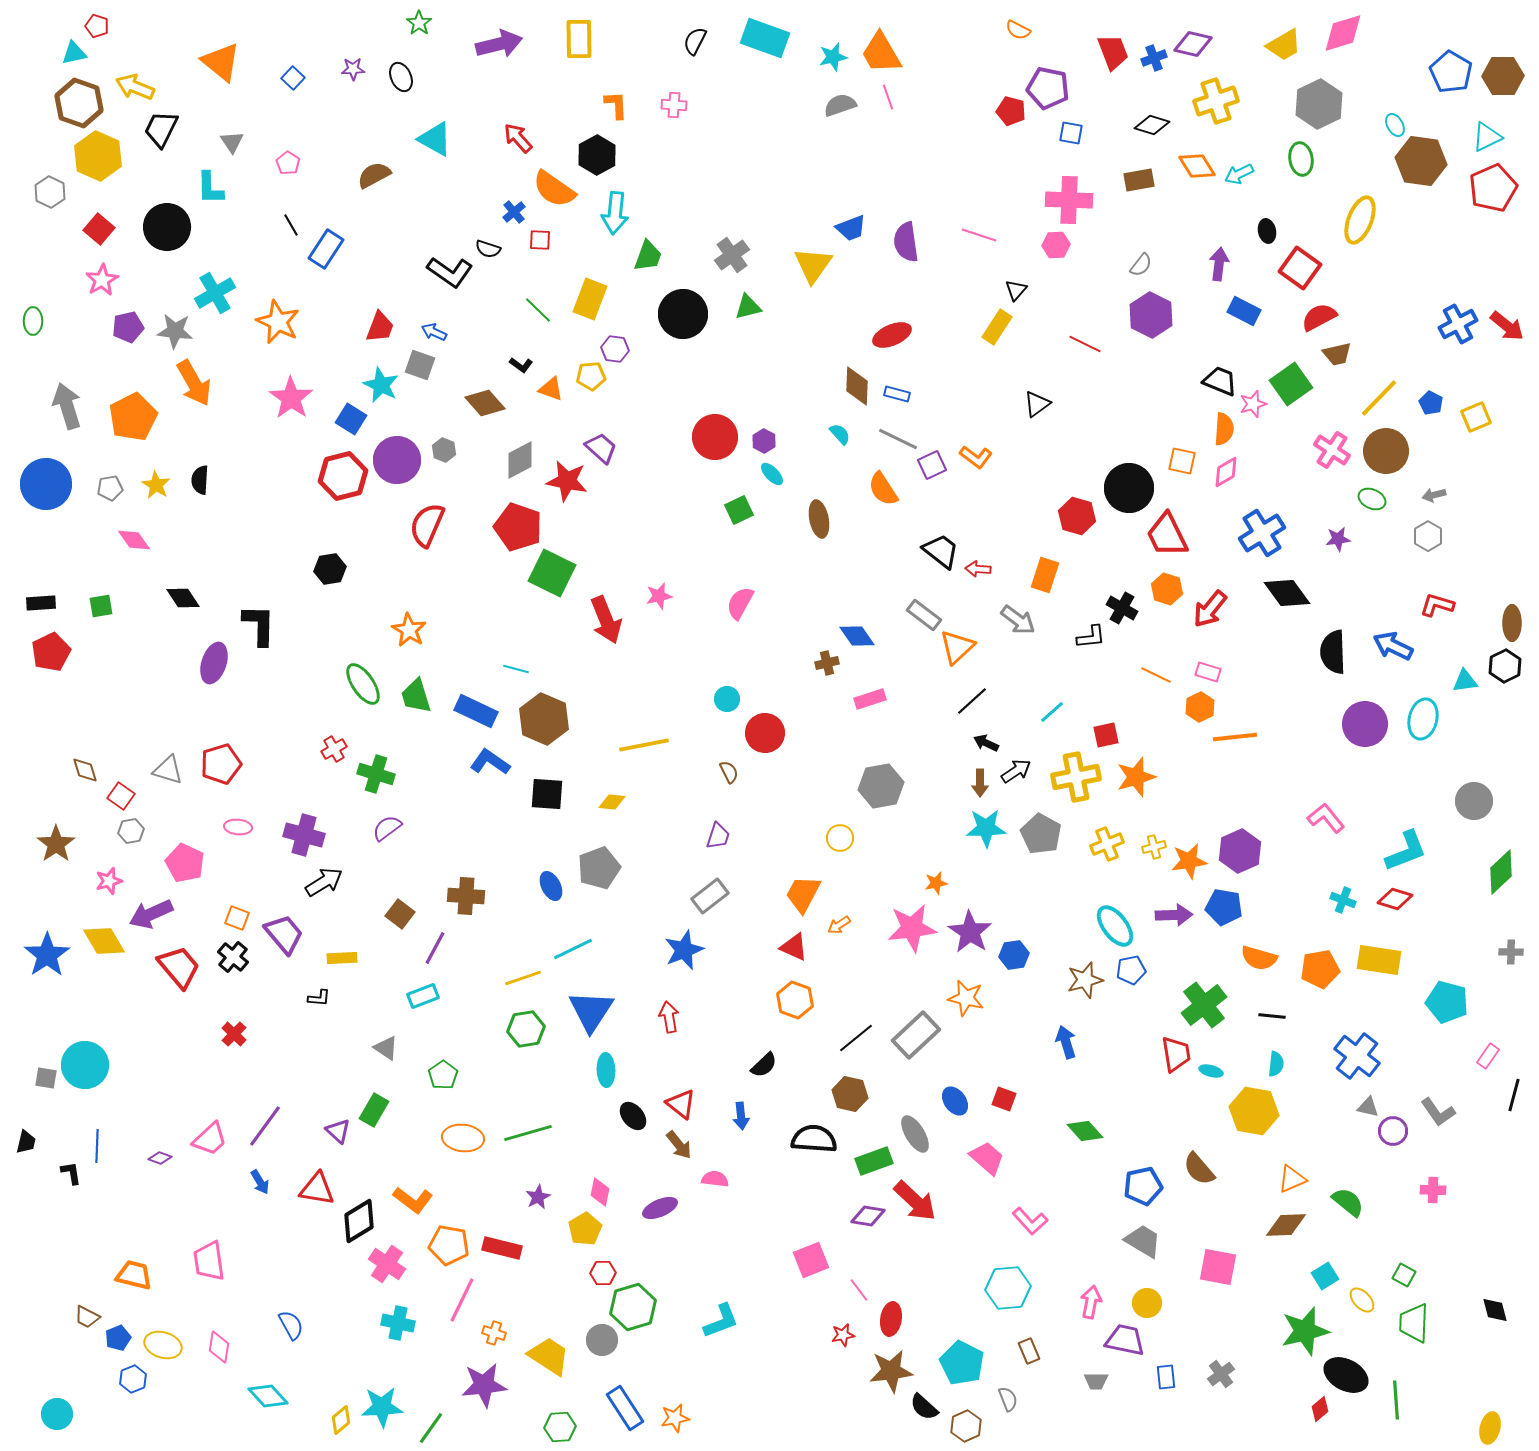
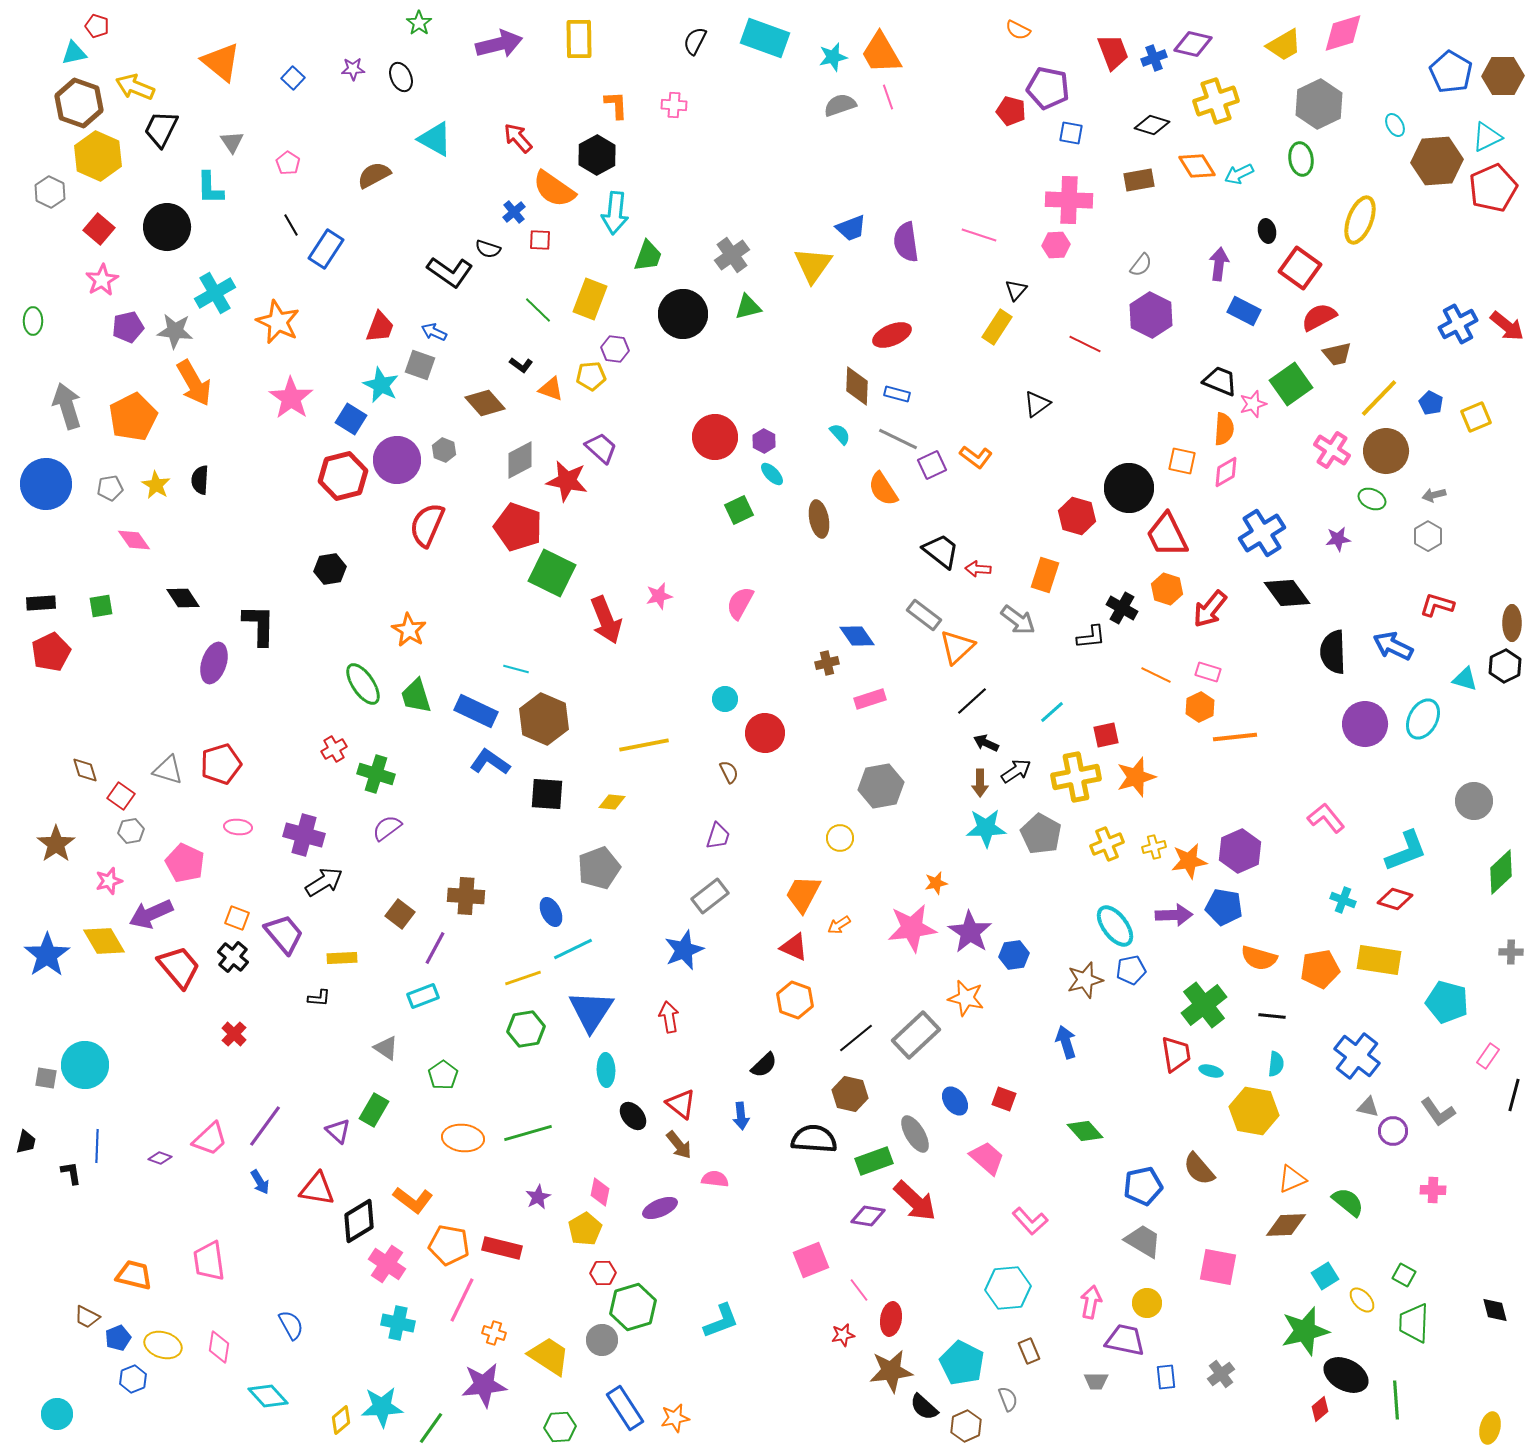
brown hexagon at (1421, 161): moved 16 px right; rotated 12 degrees counterclockwise
cyan triangle at (1465, 681): moved 2 px up; rotated 24 degrees clockwise
cyan circle at (727, 699): moved 2 px left
cyan ellipse at (1423, 719): rotated 15 degrees clockwise
blue ellipse at (551, 886): moved 26 px down
